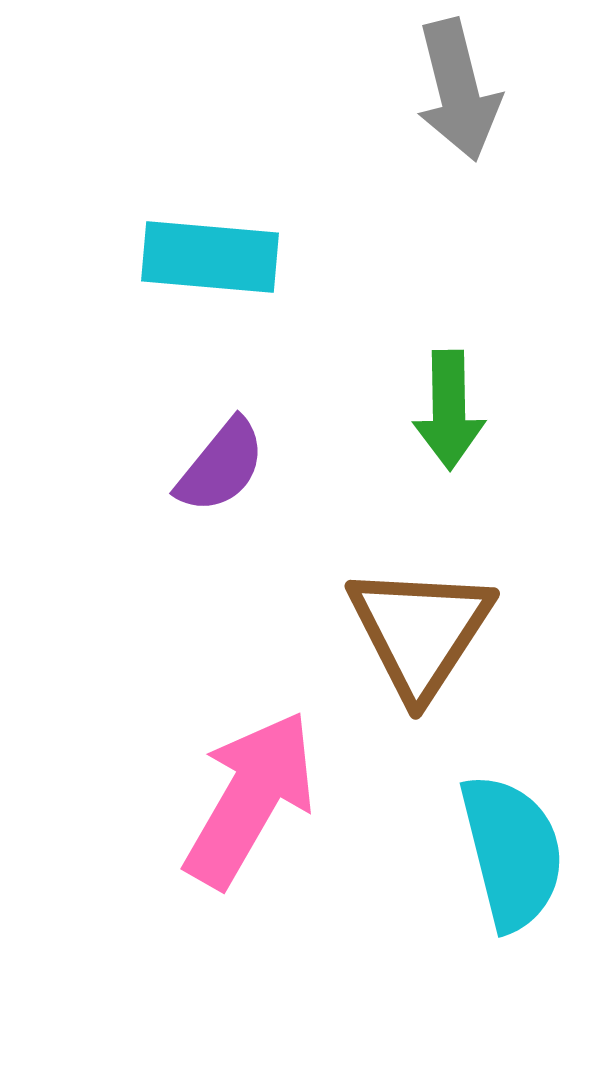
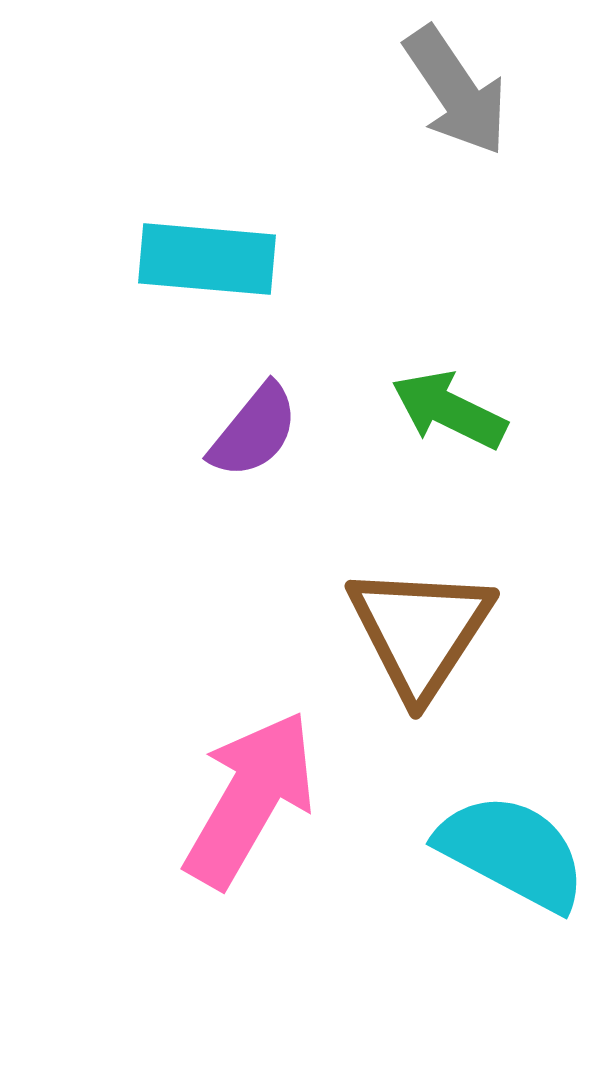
gray arrow: moved 2 px left, 1 px down; rotated 20 degrees counterclockwise
cyan rectangle: moved 3 px left, 2 px down
green arrow: rotated 117 degrees clockwise
purple semicircle: moved 33 px right, 35 px up
cyan semicircle: rotated 48 degrees counterclockwise
